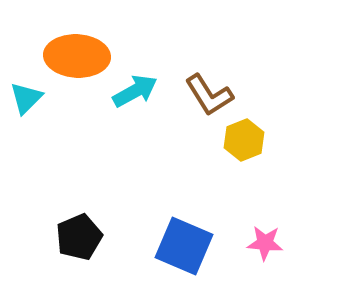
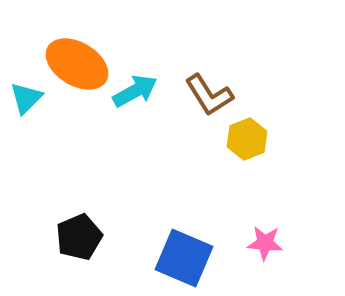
orange ellipse: moved 8 px down; rotated 28 degrees clockwise
yellow hexagon: moved 3 px right, 1 px up
blue square: moved 12 px down
